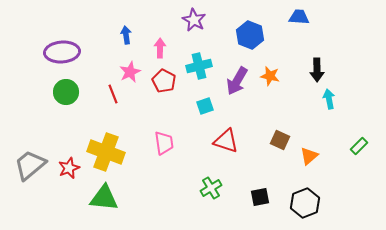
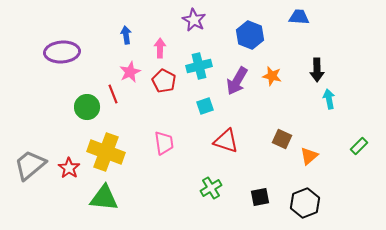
orange star: moved 2 px right
green circle: moved 21 px right, 15 px down
brown square: moved 2 px right, 1 px up
red star: rotated 15 degrees counterclockwise
